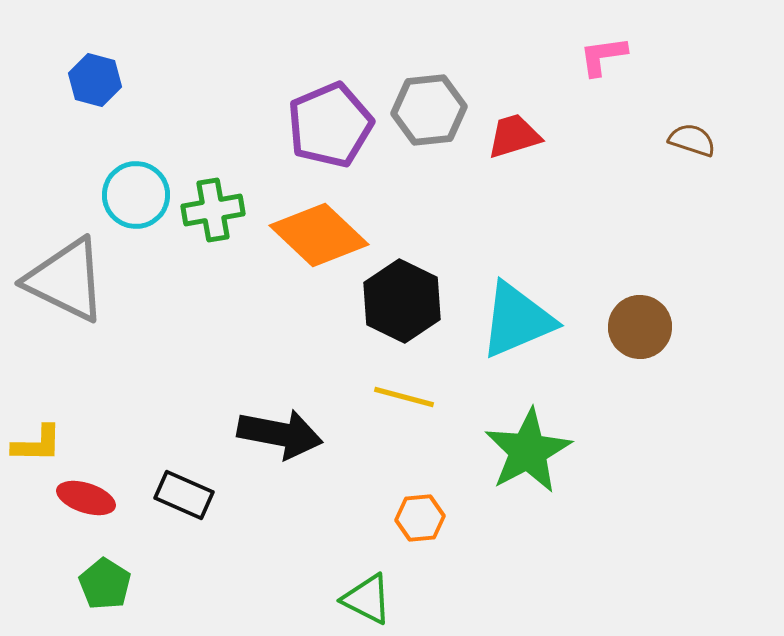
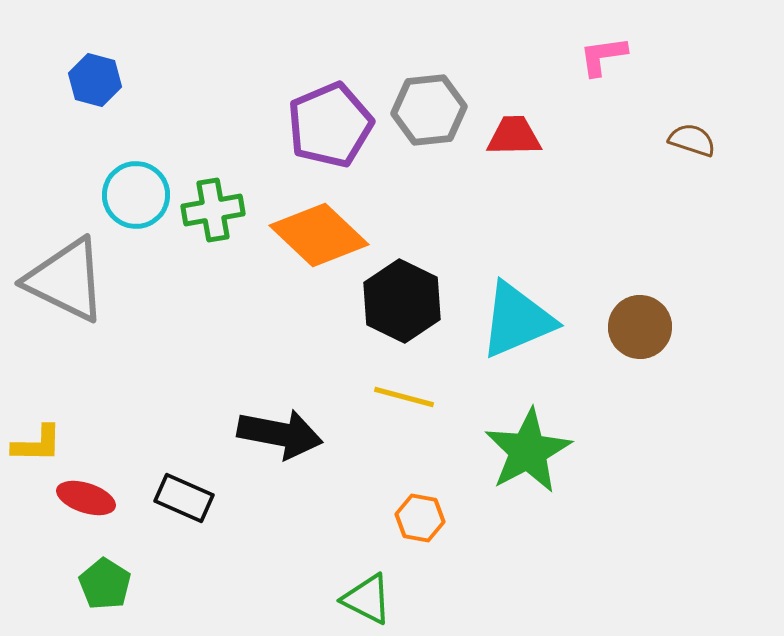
red trapezoid: rotated 16 degrees clockwise
black rectangle: moved 3 px down
orange hexagon: rotated 15 degrees clockwise
